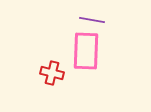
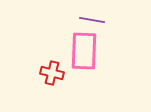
pink rectangle: moved 2 px left
